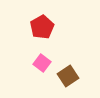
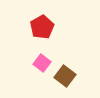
brown square: moved 3 px left; rotated 20 degrees counterclockwise
